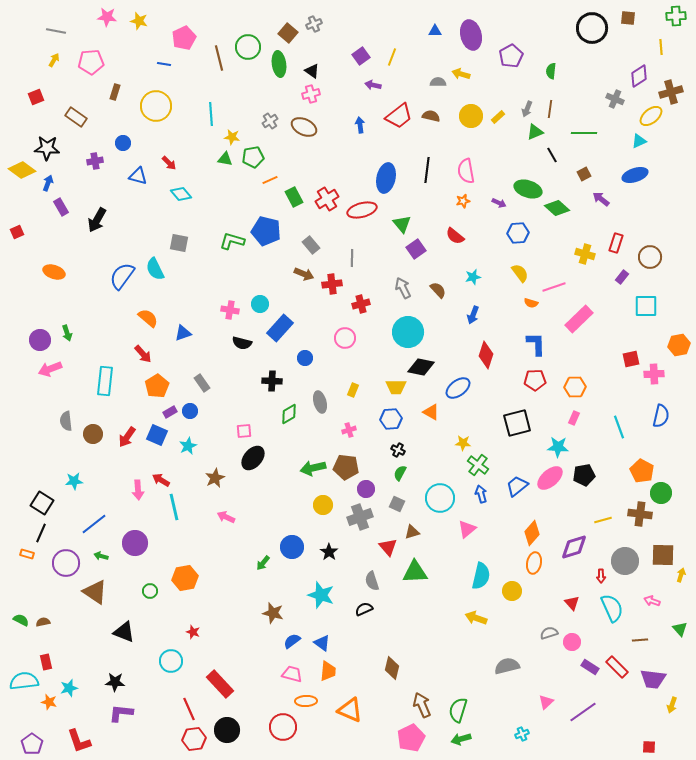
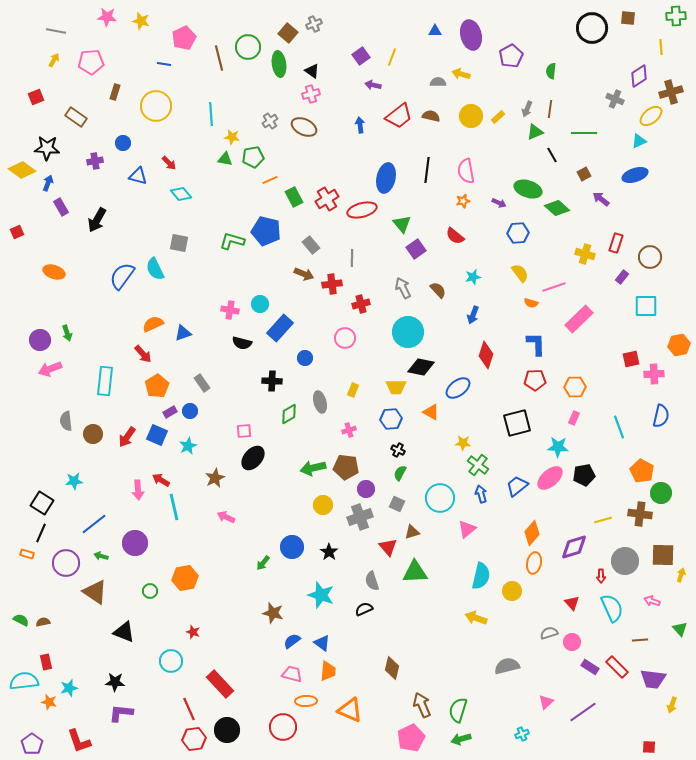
yellow star at (139, 21): moved 2 px right
orange semicircle at (148, 318): moved 5 px right, 6 px down; rotated 65 degrees counterclockwise
